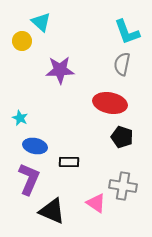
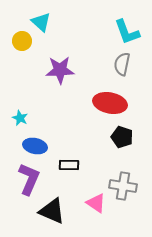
black rectangle: moved 3 px down
